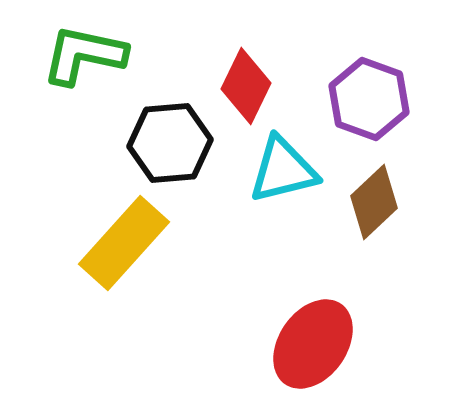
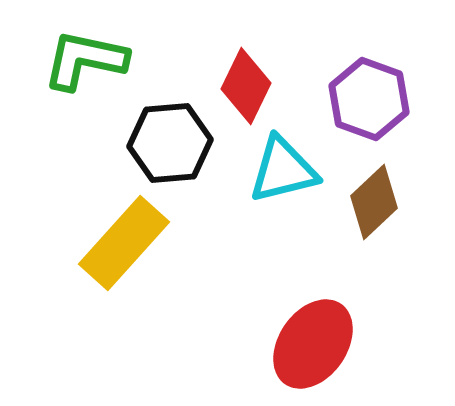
green L-shape: moved 1 px right, 5 px down
